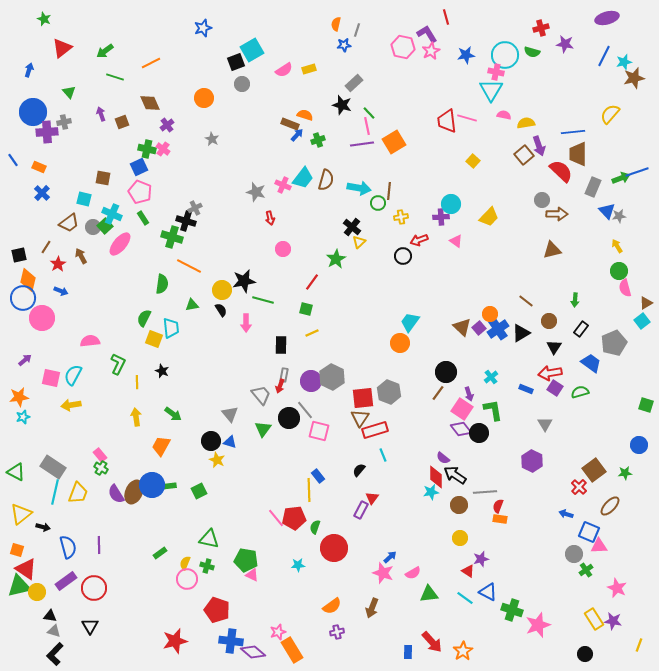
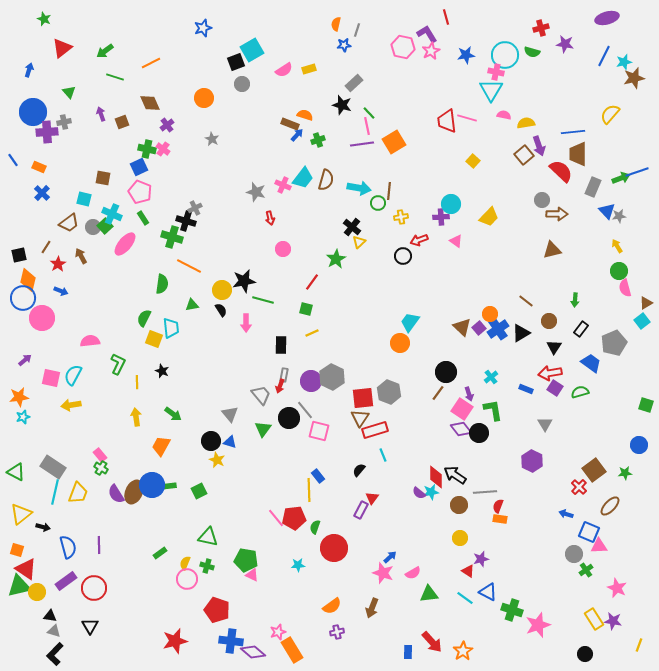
pink ellipse at (120, 244): moved 5 px right
purple semicircle at (443, 458): moved 24 px left, 35 px down
green triangle at (209, 539): moved 1 px left, 2 px up
